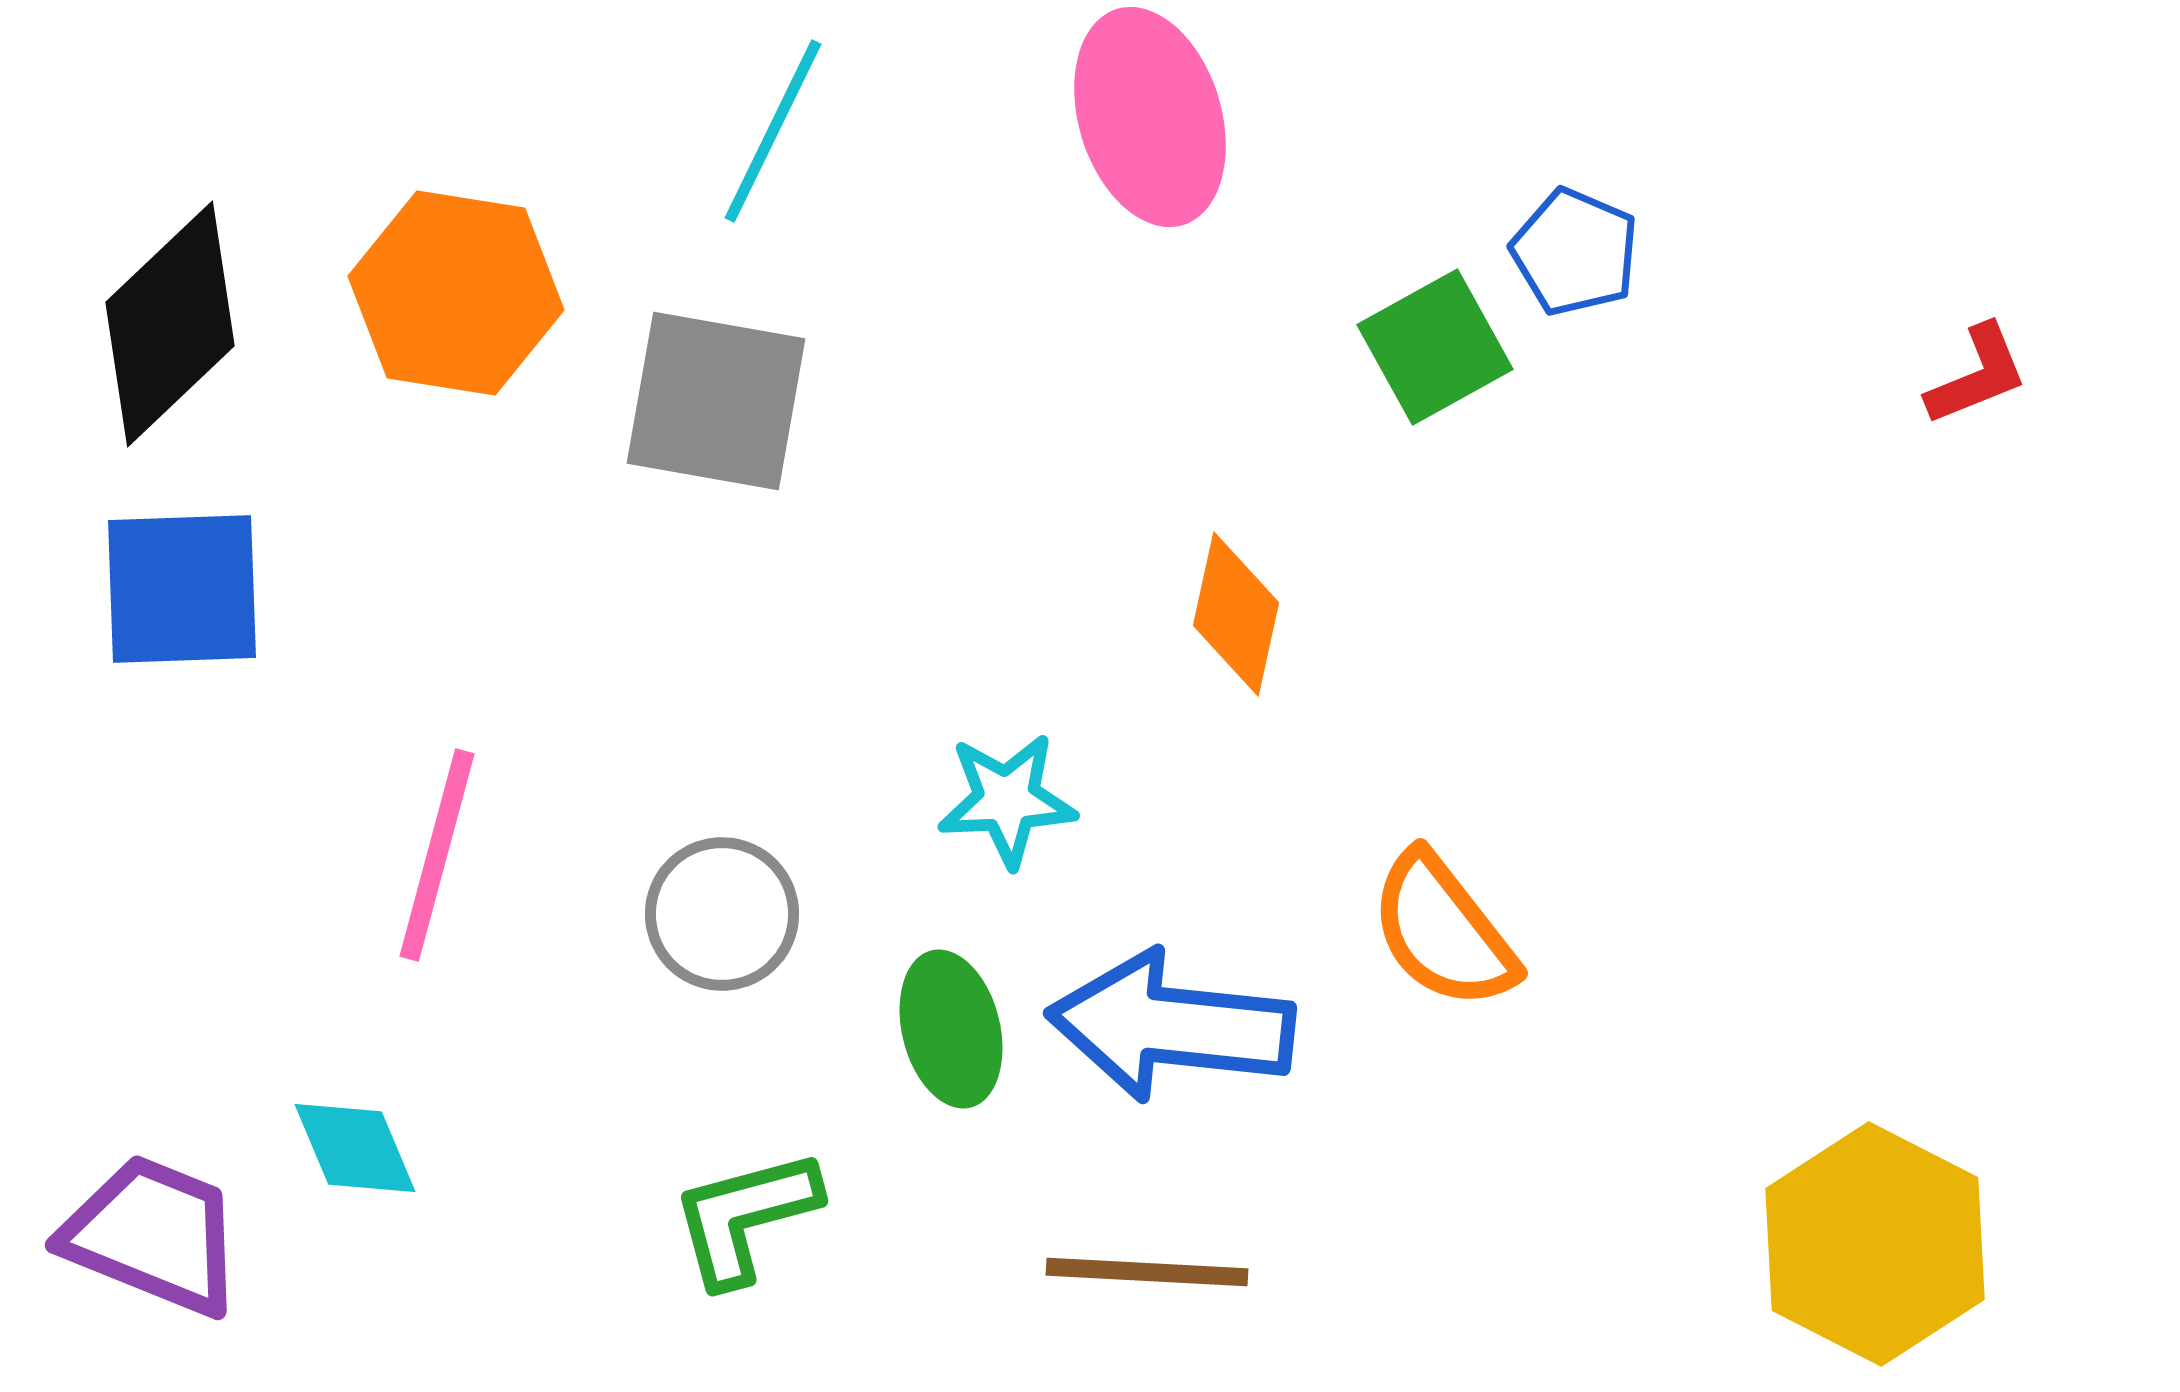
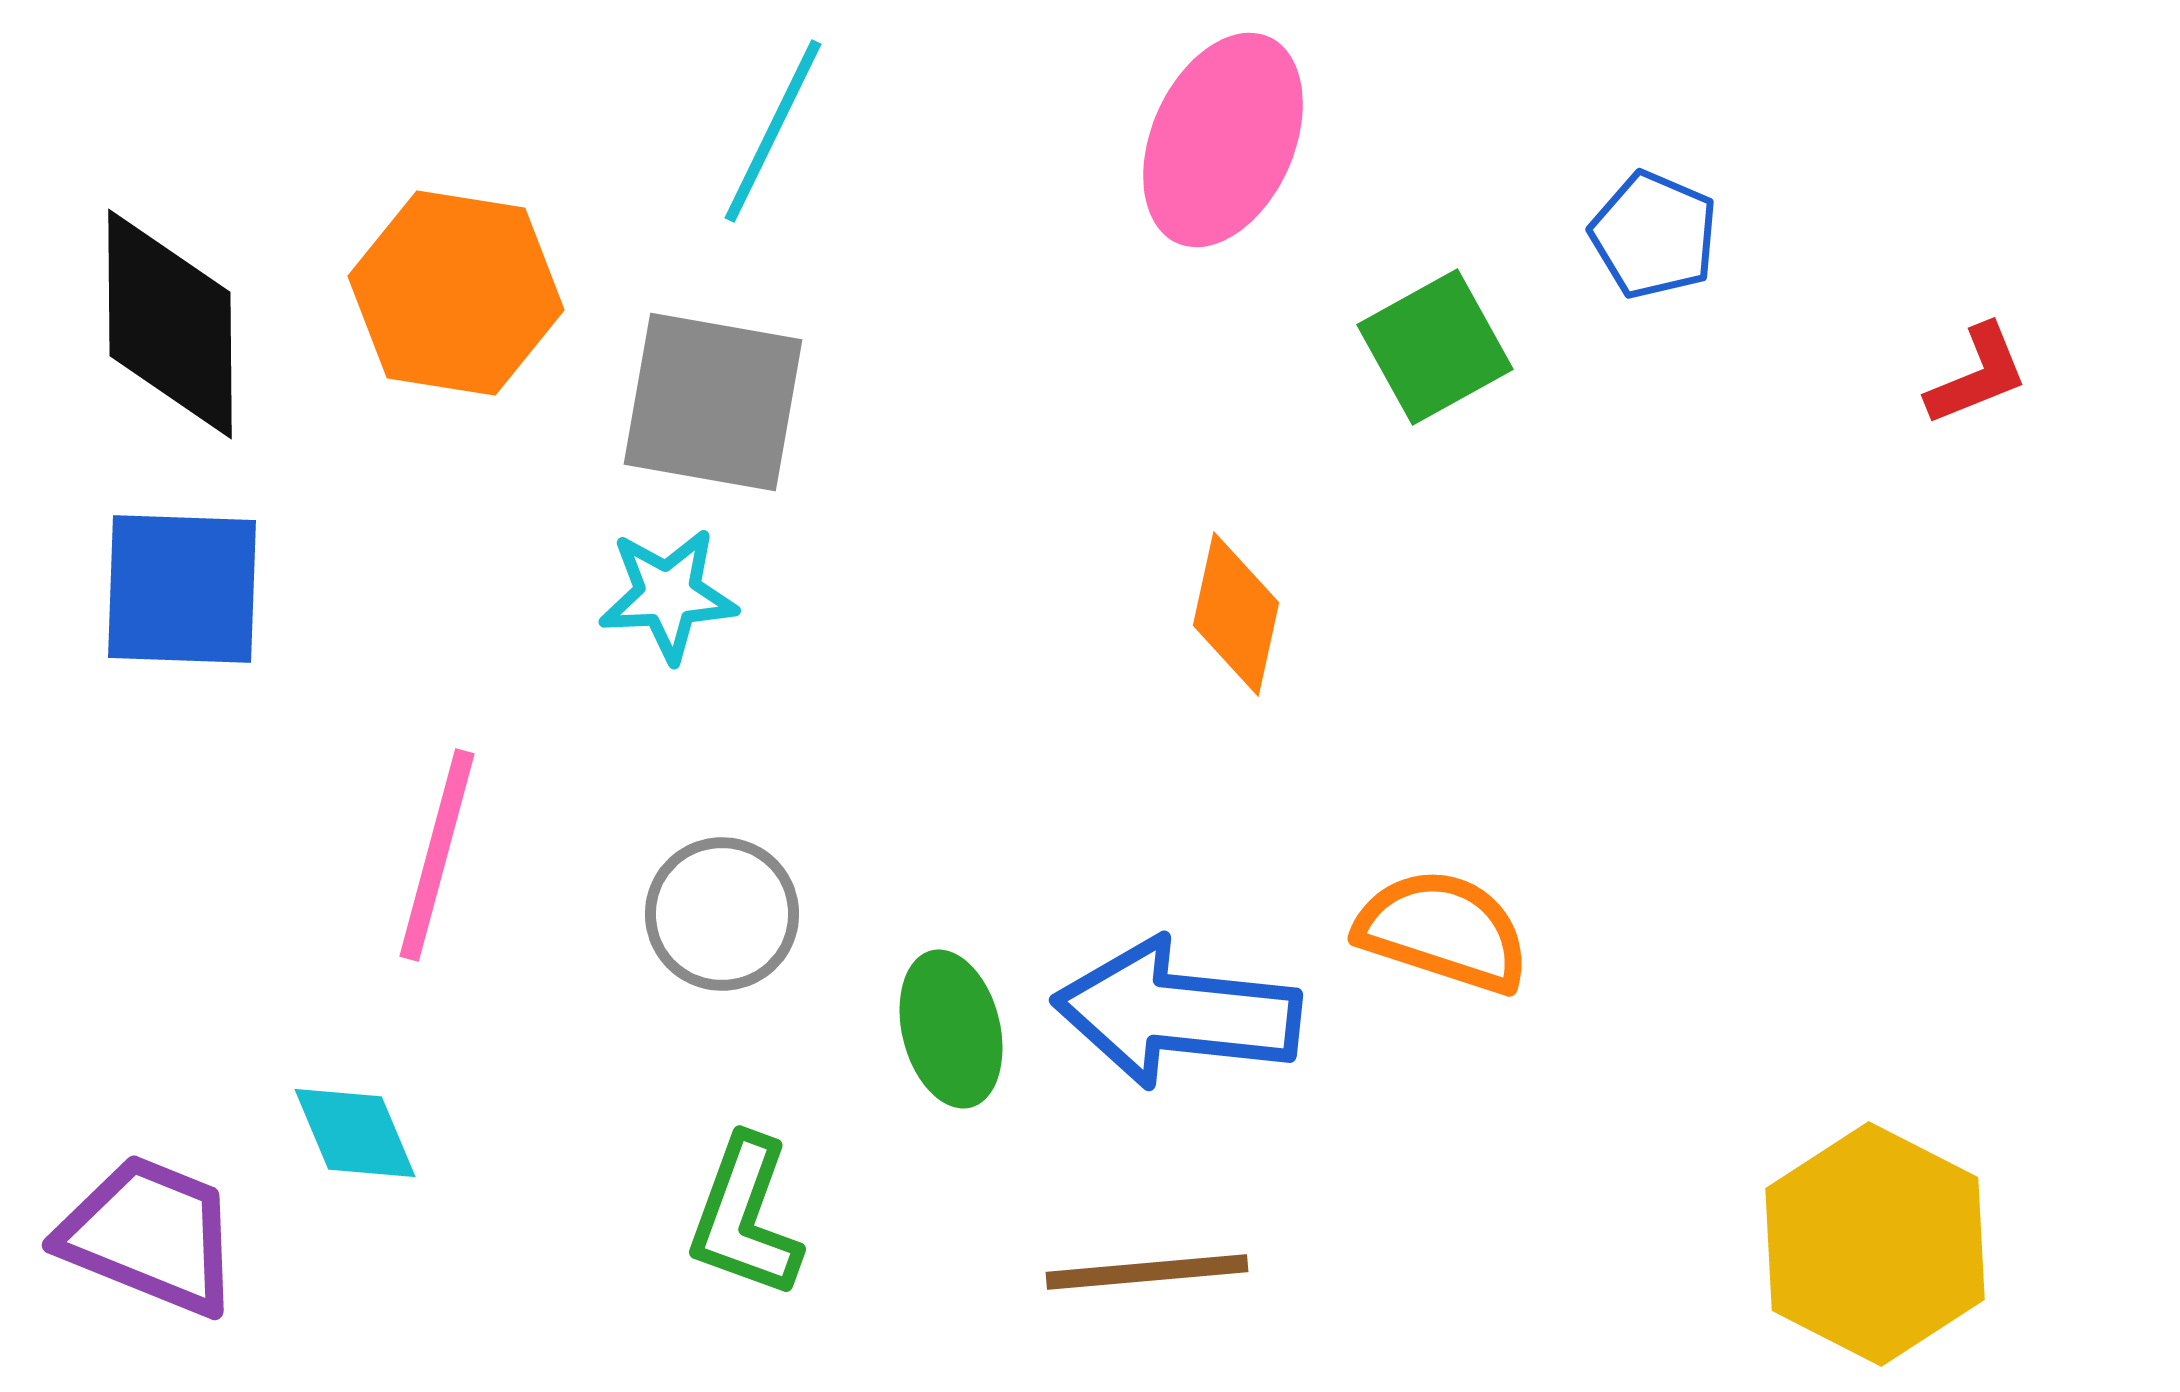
pink ellipse: moved 73 px right, 23 px down; rotated 41 degrees clockwise
blue pentagon: moved 79 px right, 17 px up
black diamond: rotated 47 degrees counterclockwise
gray square: moved 3 px left, 1 px down
blue square: rotated 4 degrees clockwise
cyan star: moved 339 px left, 205 px up
orange semicircle: rotated 146 degrees clockwise
blue arrow: moved 6 px right, 13 px up
cyan diamond: moved 15 px up
green L-shape: rotated 55 degrees counterclockwise
purple trapezoid: moved 3 px left
brown line: rotated 8 degrees counterclockwise
